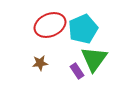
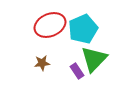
green triangle: rotated 8 degrees clockwise
brown star: moved 2 px right
